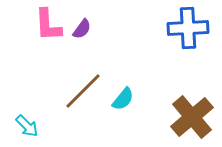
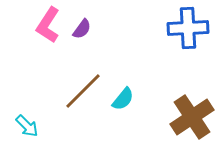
pink L-shape: rotated 36 degrees clockwise
brown cross: rotated 6 degrees clockwise
